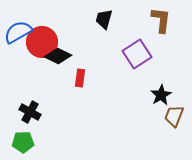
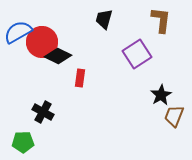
black cross: moved 13 px right
